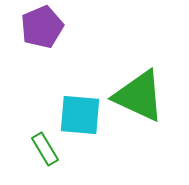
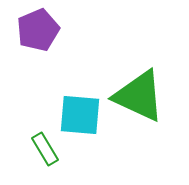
purple pentagon: moved 4 px left, 3 px down
